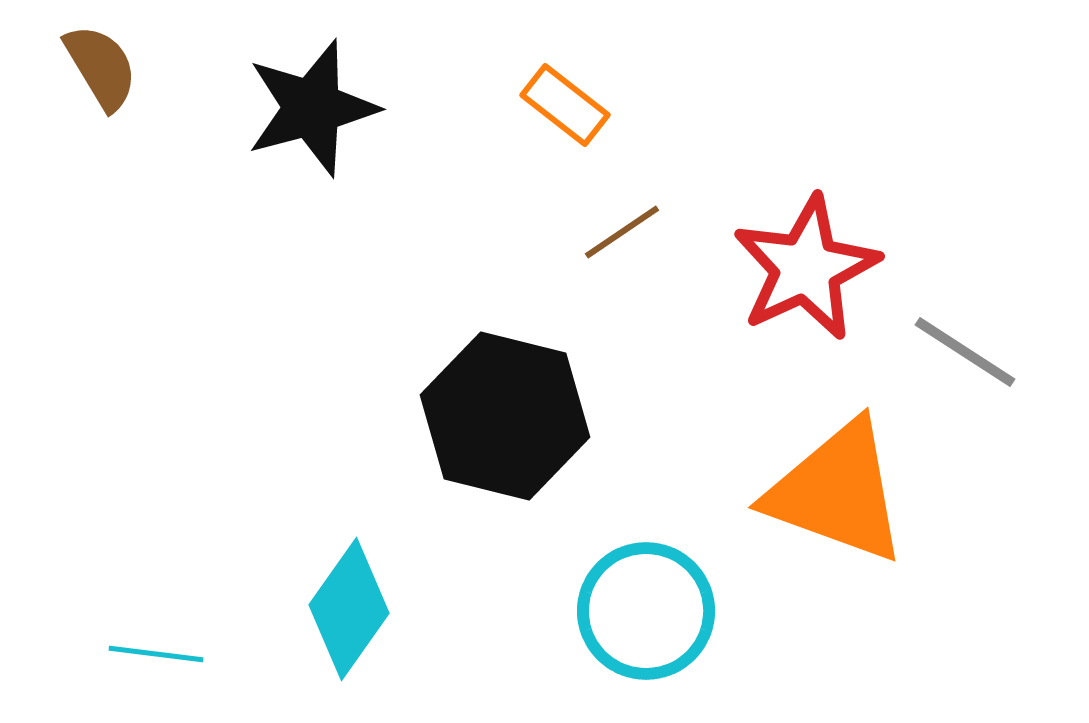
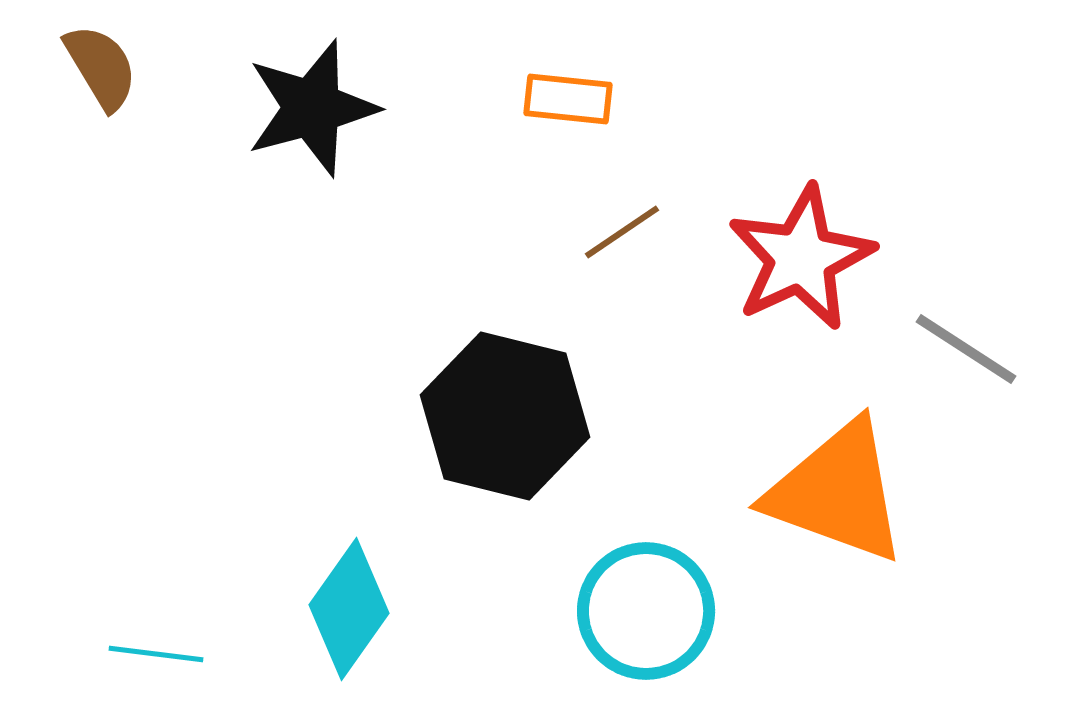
orange rectangle: moved 3 px right, 6 px up; rotated 32 degrees counterclockwise
red star: moved 5 px left, 10 px up
gray line: moved 1 px right, 3 px up
